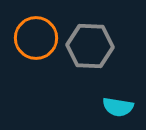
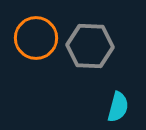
cyan semicircle: rotated 84 degrees counterclockwise
